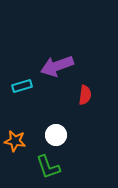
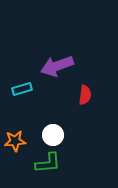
cyan rectangle: moved 3 px down
white circle: moved 3 px left
orange star: rotated 15 degrees counterclockwise
green L-shape: moved 4 px up; rotated 76 degrees counterclockwise
